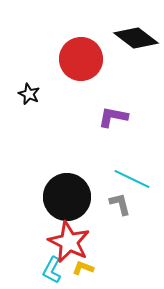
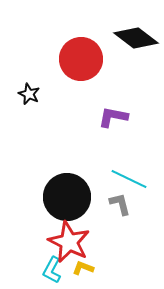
cyan line: moved 3 px left
